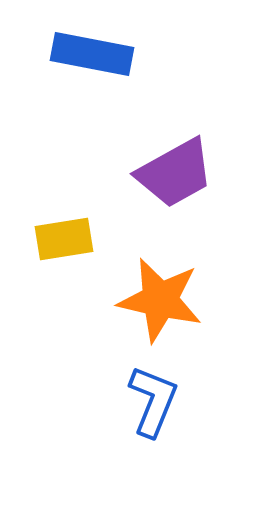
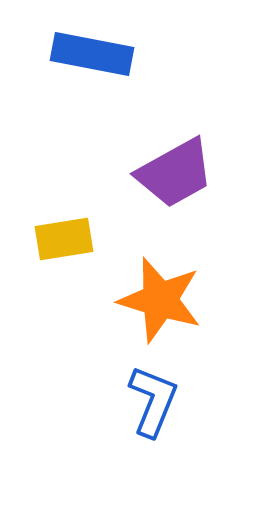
orange star: rotated 4 degrees clockwise
